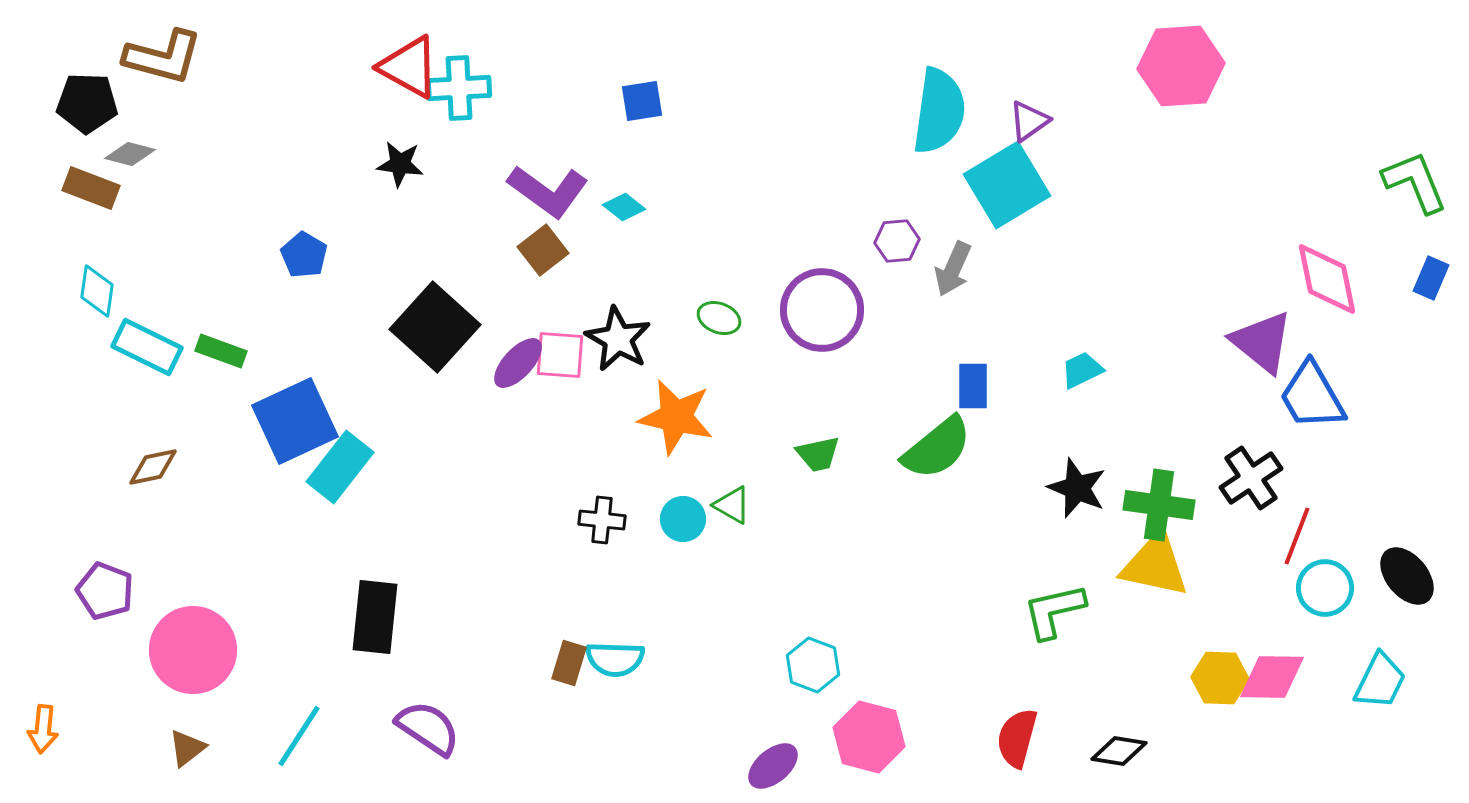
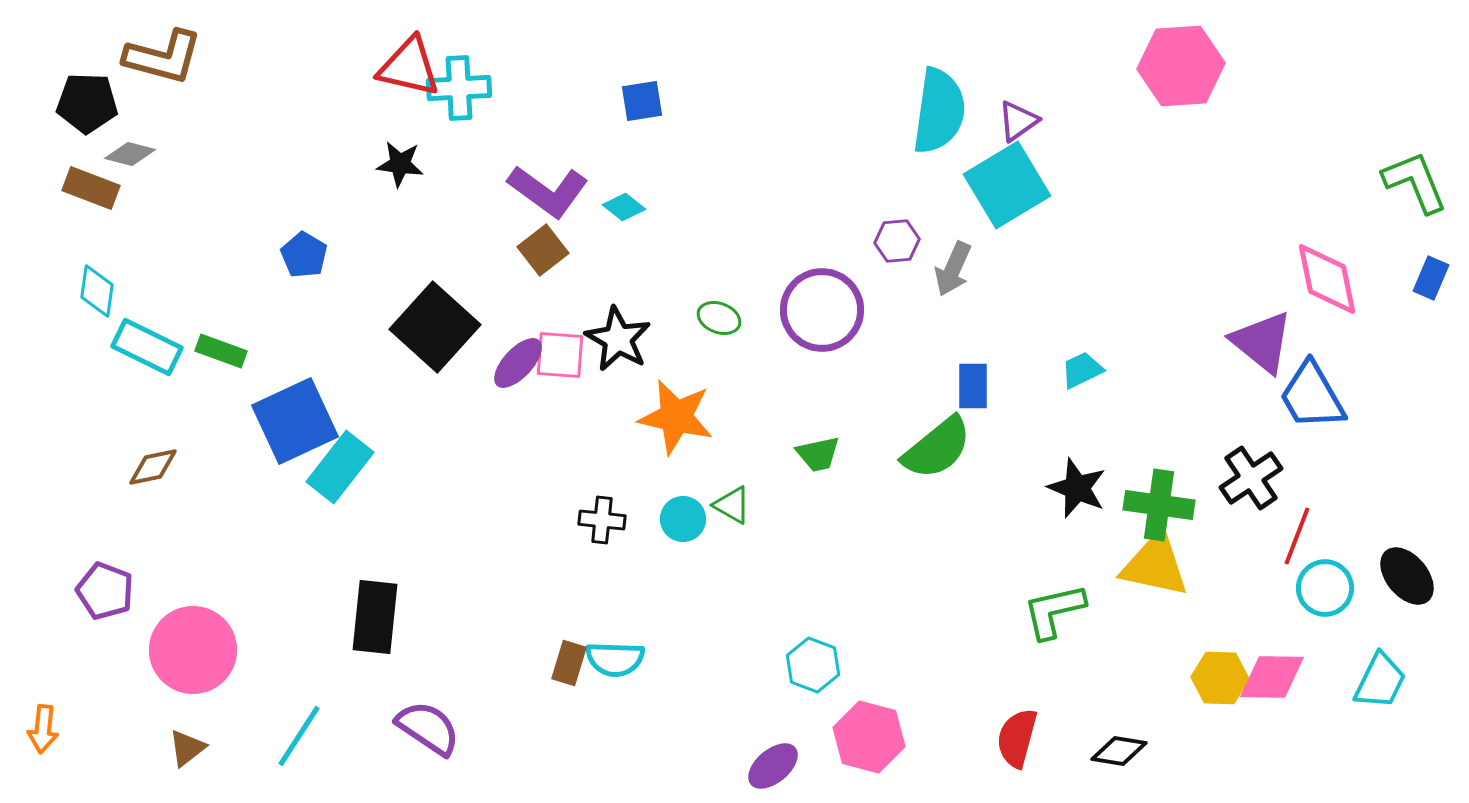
red triangle at (409, 67): rotated 16 degrees counterclockwise
purple triangle at (1029, 121): moved 11 px left
